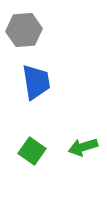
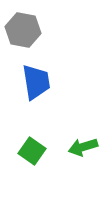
gray hexagon: moved 1 px left; rotated 16 degrees clockwise
